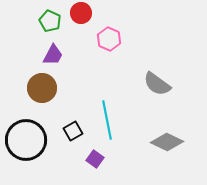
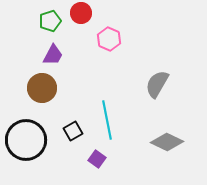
green pentagon: rotated 30 degrees clockwise
gray semicircle: rotated 84 degrees clockwise
purple square: moved 2 px right
